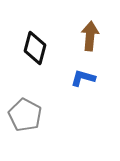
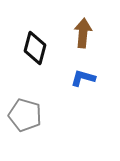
brown arrow: moved 7 px left, 3 px up
gray pentagon: rotated 12 degrees counterclockwise
